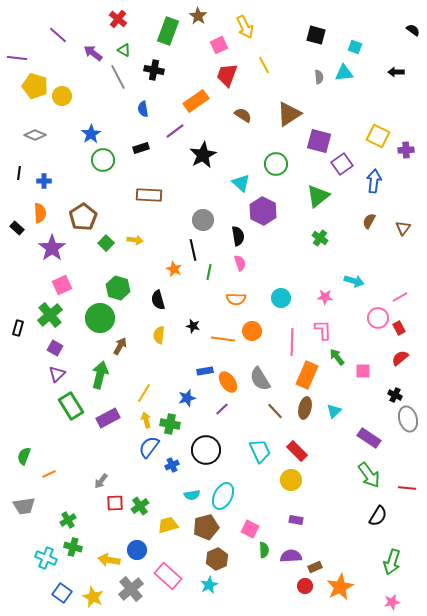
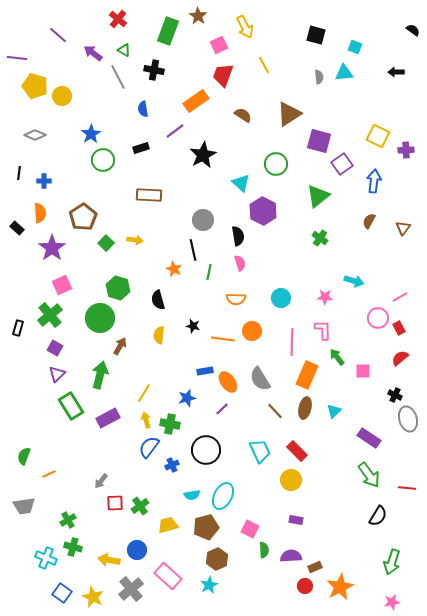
red trapezoid at (227, 75): moved 4 px left
